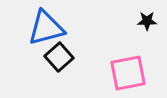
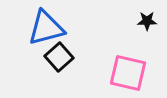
pink square: rotated 24 degrees clockwise
